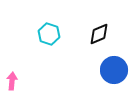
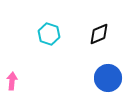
blue circle: moved 6 px left, 8 px down
